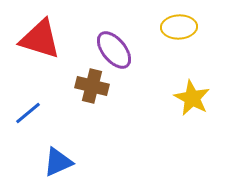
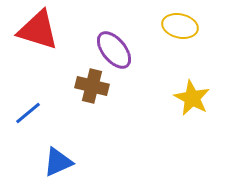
yellow ellipse: moved 1 px right, 1 px up; rotated 16 degrees clockwise
red triangle: moved 2 px left, 9 px up
